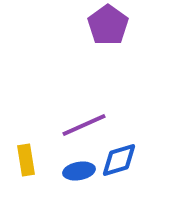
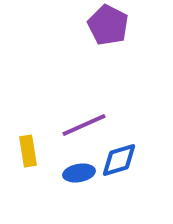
purple pentagon: rotated 9 degrees counterclockwise
yellow rectangle: moved 2 px right, 9 px up
blue ellipse: moved 2 px down
